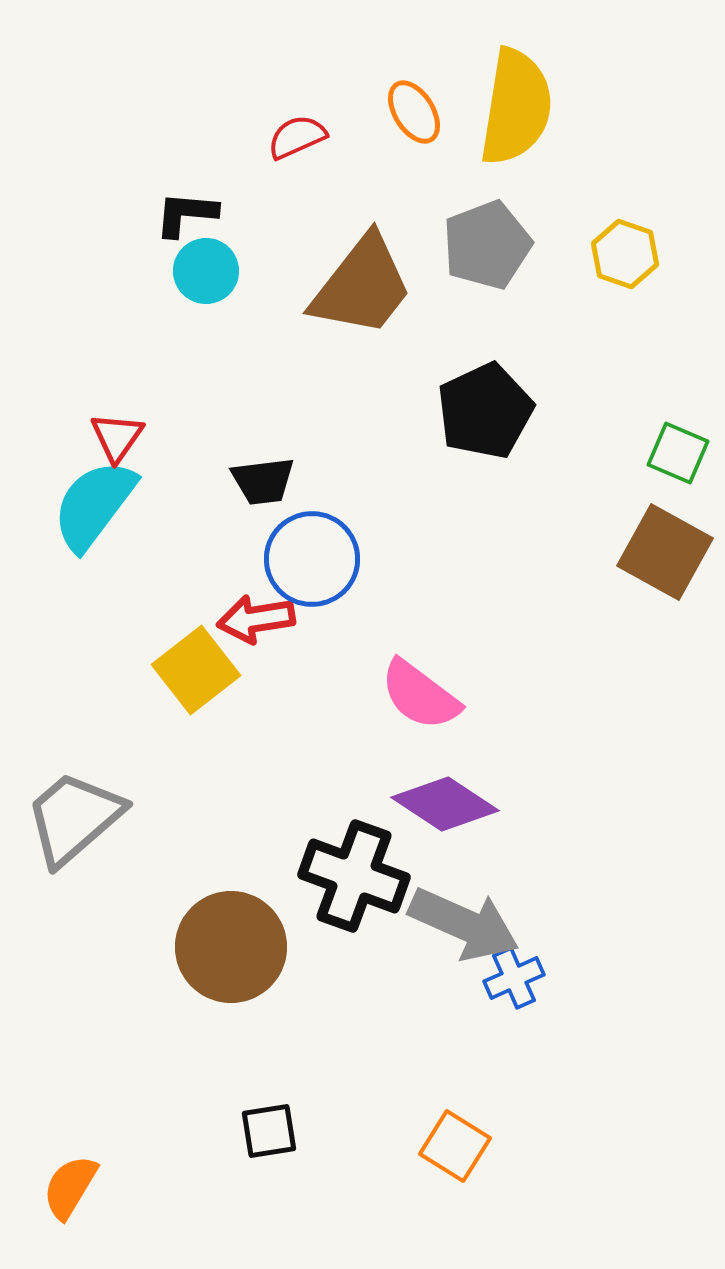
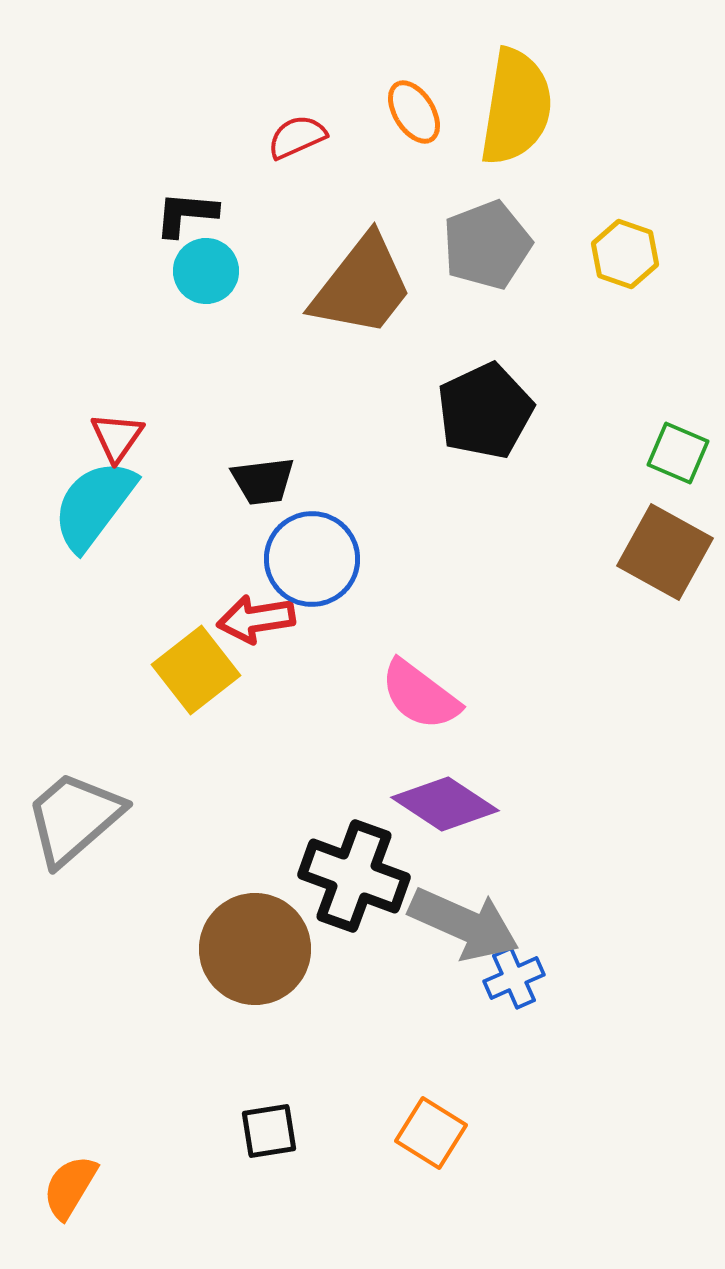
brown circle: moved 24 px right, 2 px down
orange square: moved 24 px left, 13 px up
